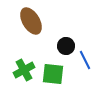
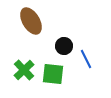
black circle: moved 2 px left
blue line: moved 1 px right, 1 px up
green cross: rotated 15 degrees counterclockwise
